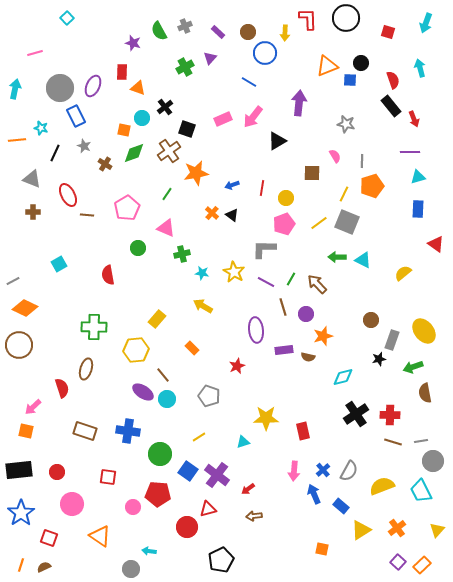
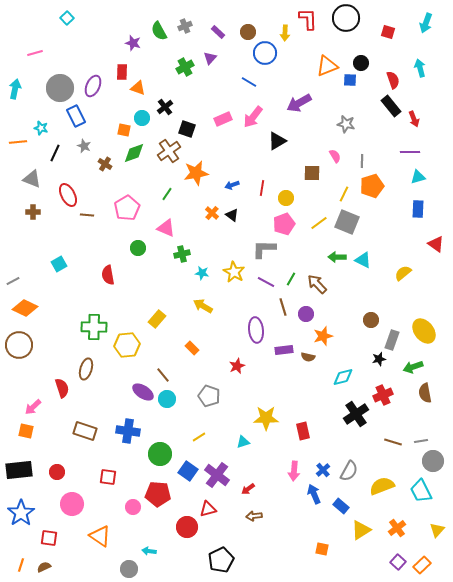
purple arrow at (299, 103): rotated 125 degrees counterclockwise
orange line at (17, 140): moved 1 px right, 2 px down
yellow hexagon at (136, 350): moved 9 px left, 5 px up
red cross at (390, 415): moved 7 px left, 20 px up; rotated 24 degrees counterclockwise
red square at (49, 538): rotated 12 degrees counterclockwise
gray circle at (131, 569): moved 2 px left
